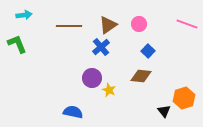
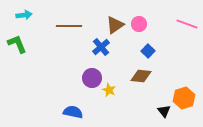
brown triangle: moved 7 px right
